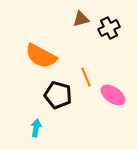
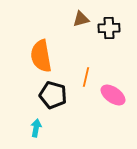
black cross: rotated 25 degrees clockwise
orange semicircle: rotated 52 degrees clockwise
orange line: rotated 36 degrees clockwise
black pentagon: moved 5 px left
